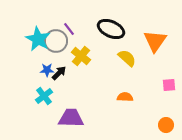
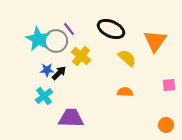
orange semicircle: moved 5 px up
